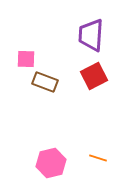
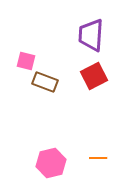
pink square: moved 2 px down; rotated 12 degrees clockwise
orange line: rotated 18 degrees counterclockwise
